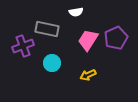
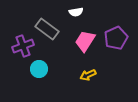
gray rectangle: rotated 25 degrees clockwise
pink trapezoid: moved 3 px left, 1 px down
cyan circle: moved 13 px left, 6 px down
